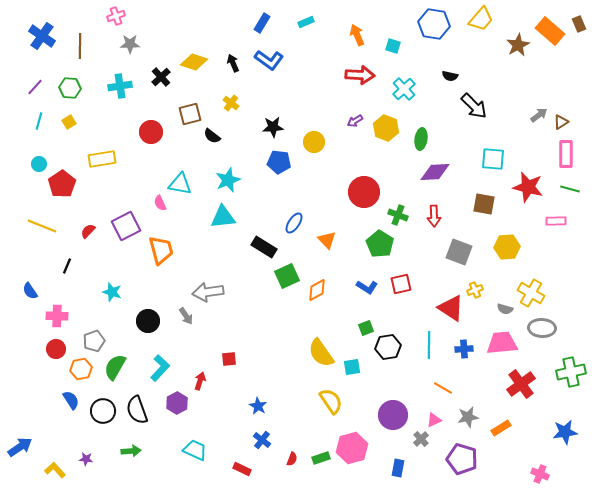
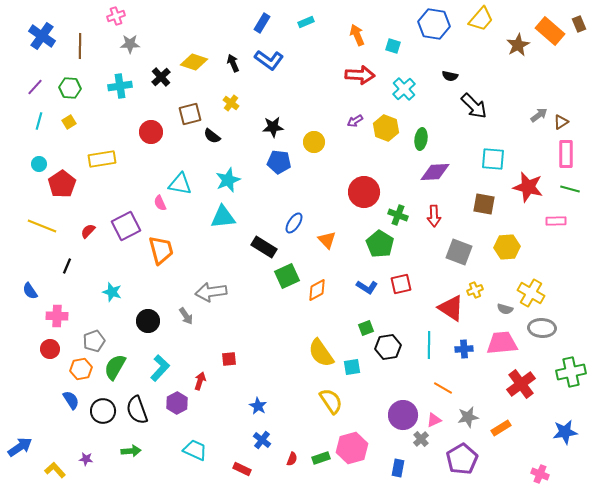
gray arrow at (208, 292): moved 3 px right
red circle at (56, 349): moved 6 px left
purple circle at (393, 415): moved 10 px right
purple pentagon at (462, 459): rotated 24 degrees clockwise
